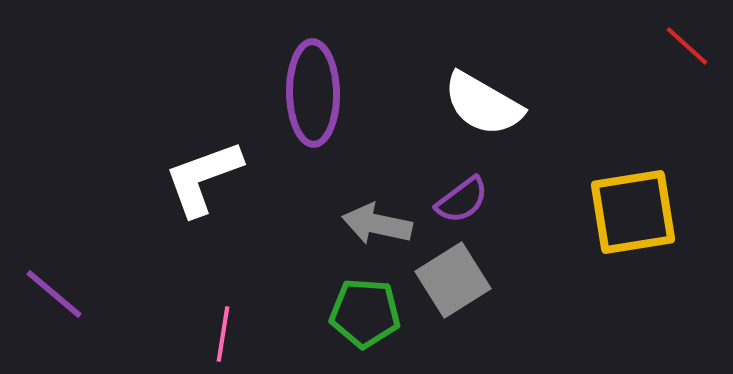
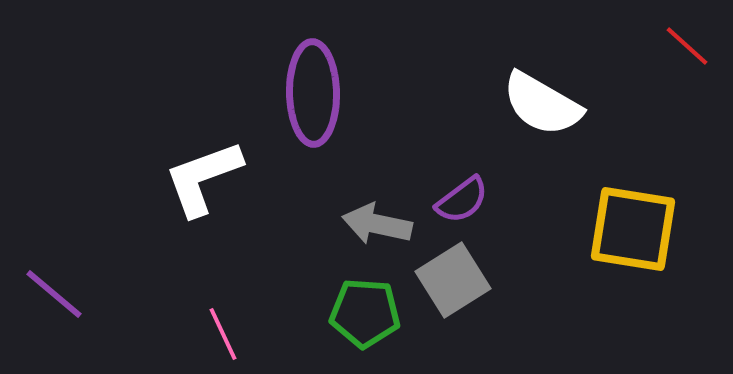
white semicircle: moved 59 px right
yellow square: moved 17 px down; rotated 18 degrees clockwise
pink line: rotated 34 degrees counterclockwise
